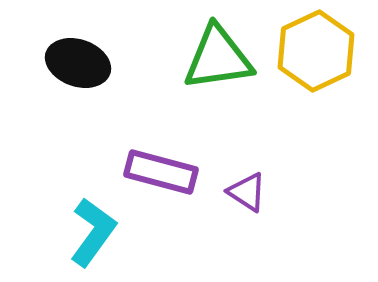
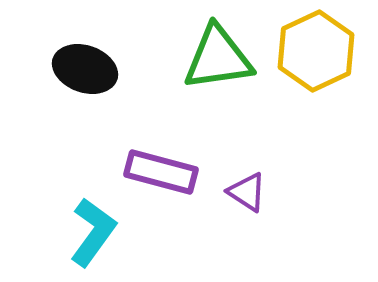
black ellipse: moved 7 px right, 6 px down
